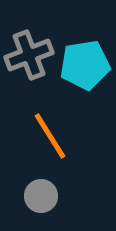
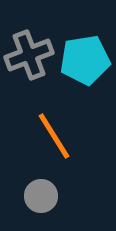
cyan pentagon: moved 5 px up
orange line: moved 4 px right
